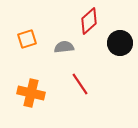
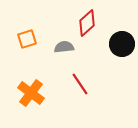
red diamond: moved 2 px left, 2 px down
black circle: moved 2 px right, 1 px down
orange cross: rotated 24 degrees clockwise
